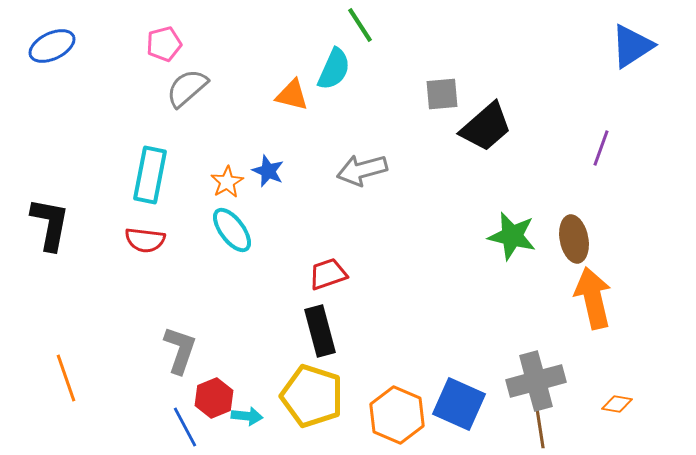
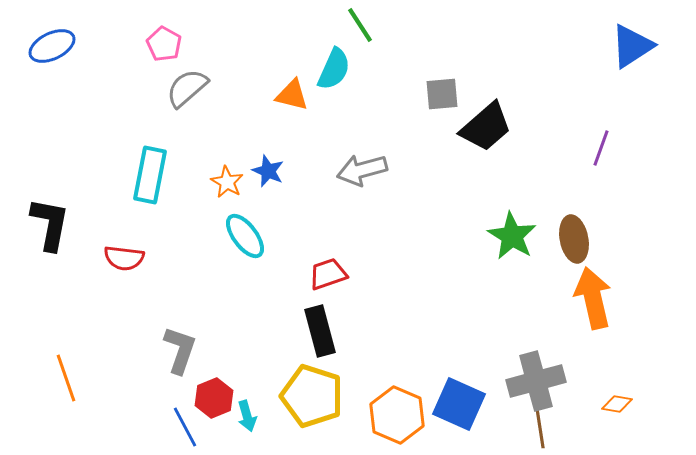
pink pentagon: rotated 28 degrees counterclockwise
orange star: rotated 12 degrees counterclockwise
cyan ellipse: moved 13 px right, 6 px down
green star: rotated 18 degrees clockwise
red semicircle: moved 21 px left, 18 px down
cyan arrow: rotated 68 degrees clockwise
